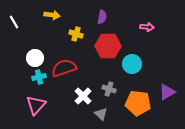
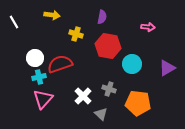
pink arrow: moved 1 px right
red hexagon: rotated 10 degrees clockwise
red semicircle: moved 4 px left, 4 px up
purple triangle: moved 24 px up
pink triangle: moved 7 px right, 6 px up
